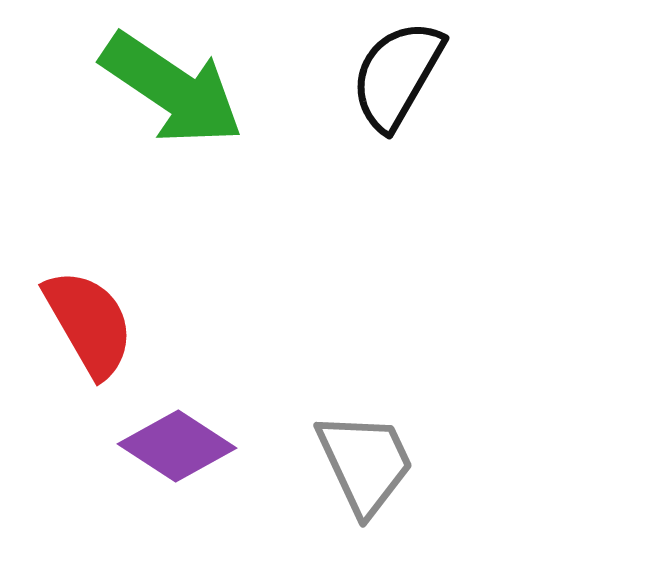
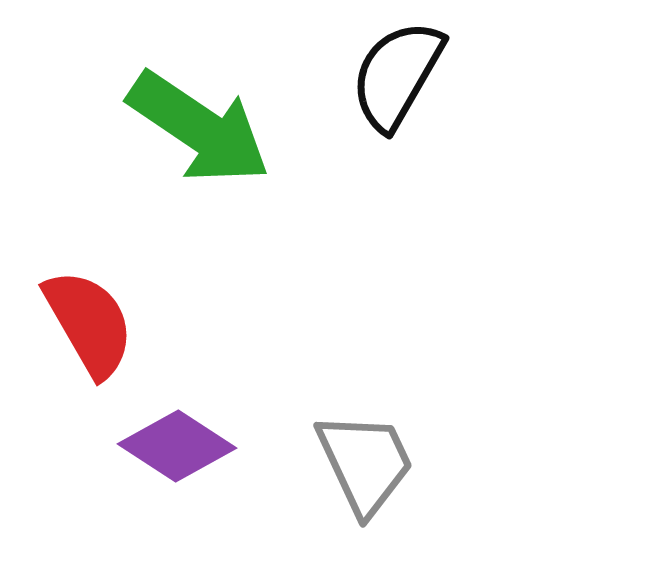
green arrow: moved 27 px right, 39 px down
